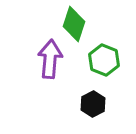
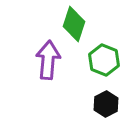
purple arrow: moved 2 px left, 1 px down
black hexagon: moved 13 px right
